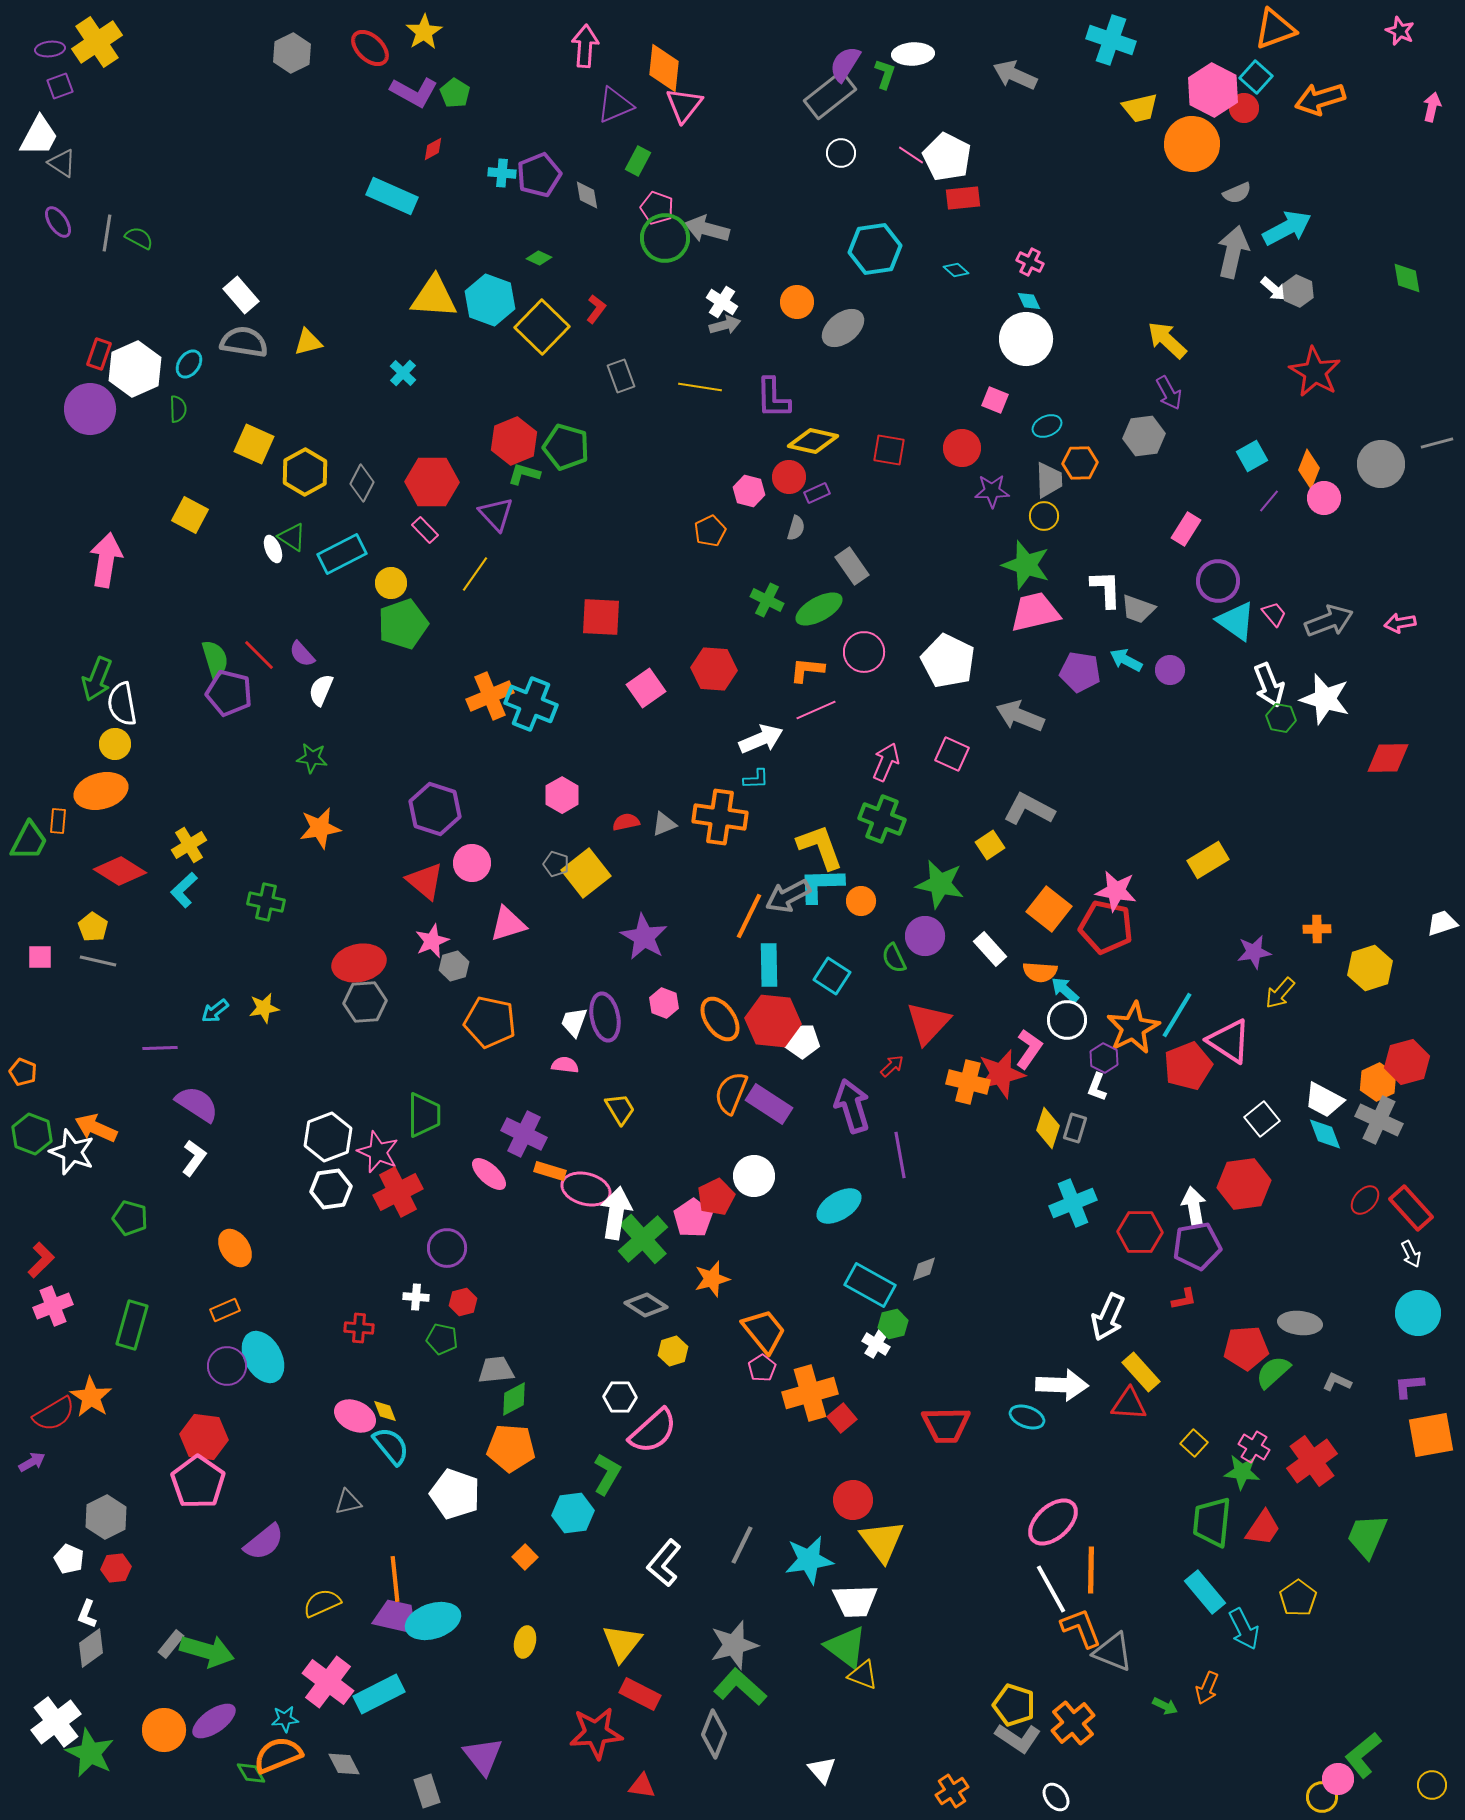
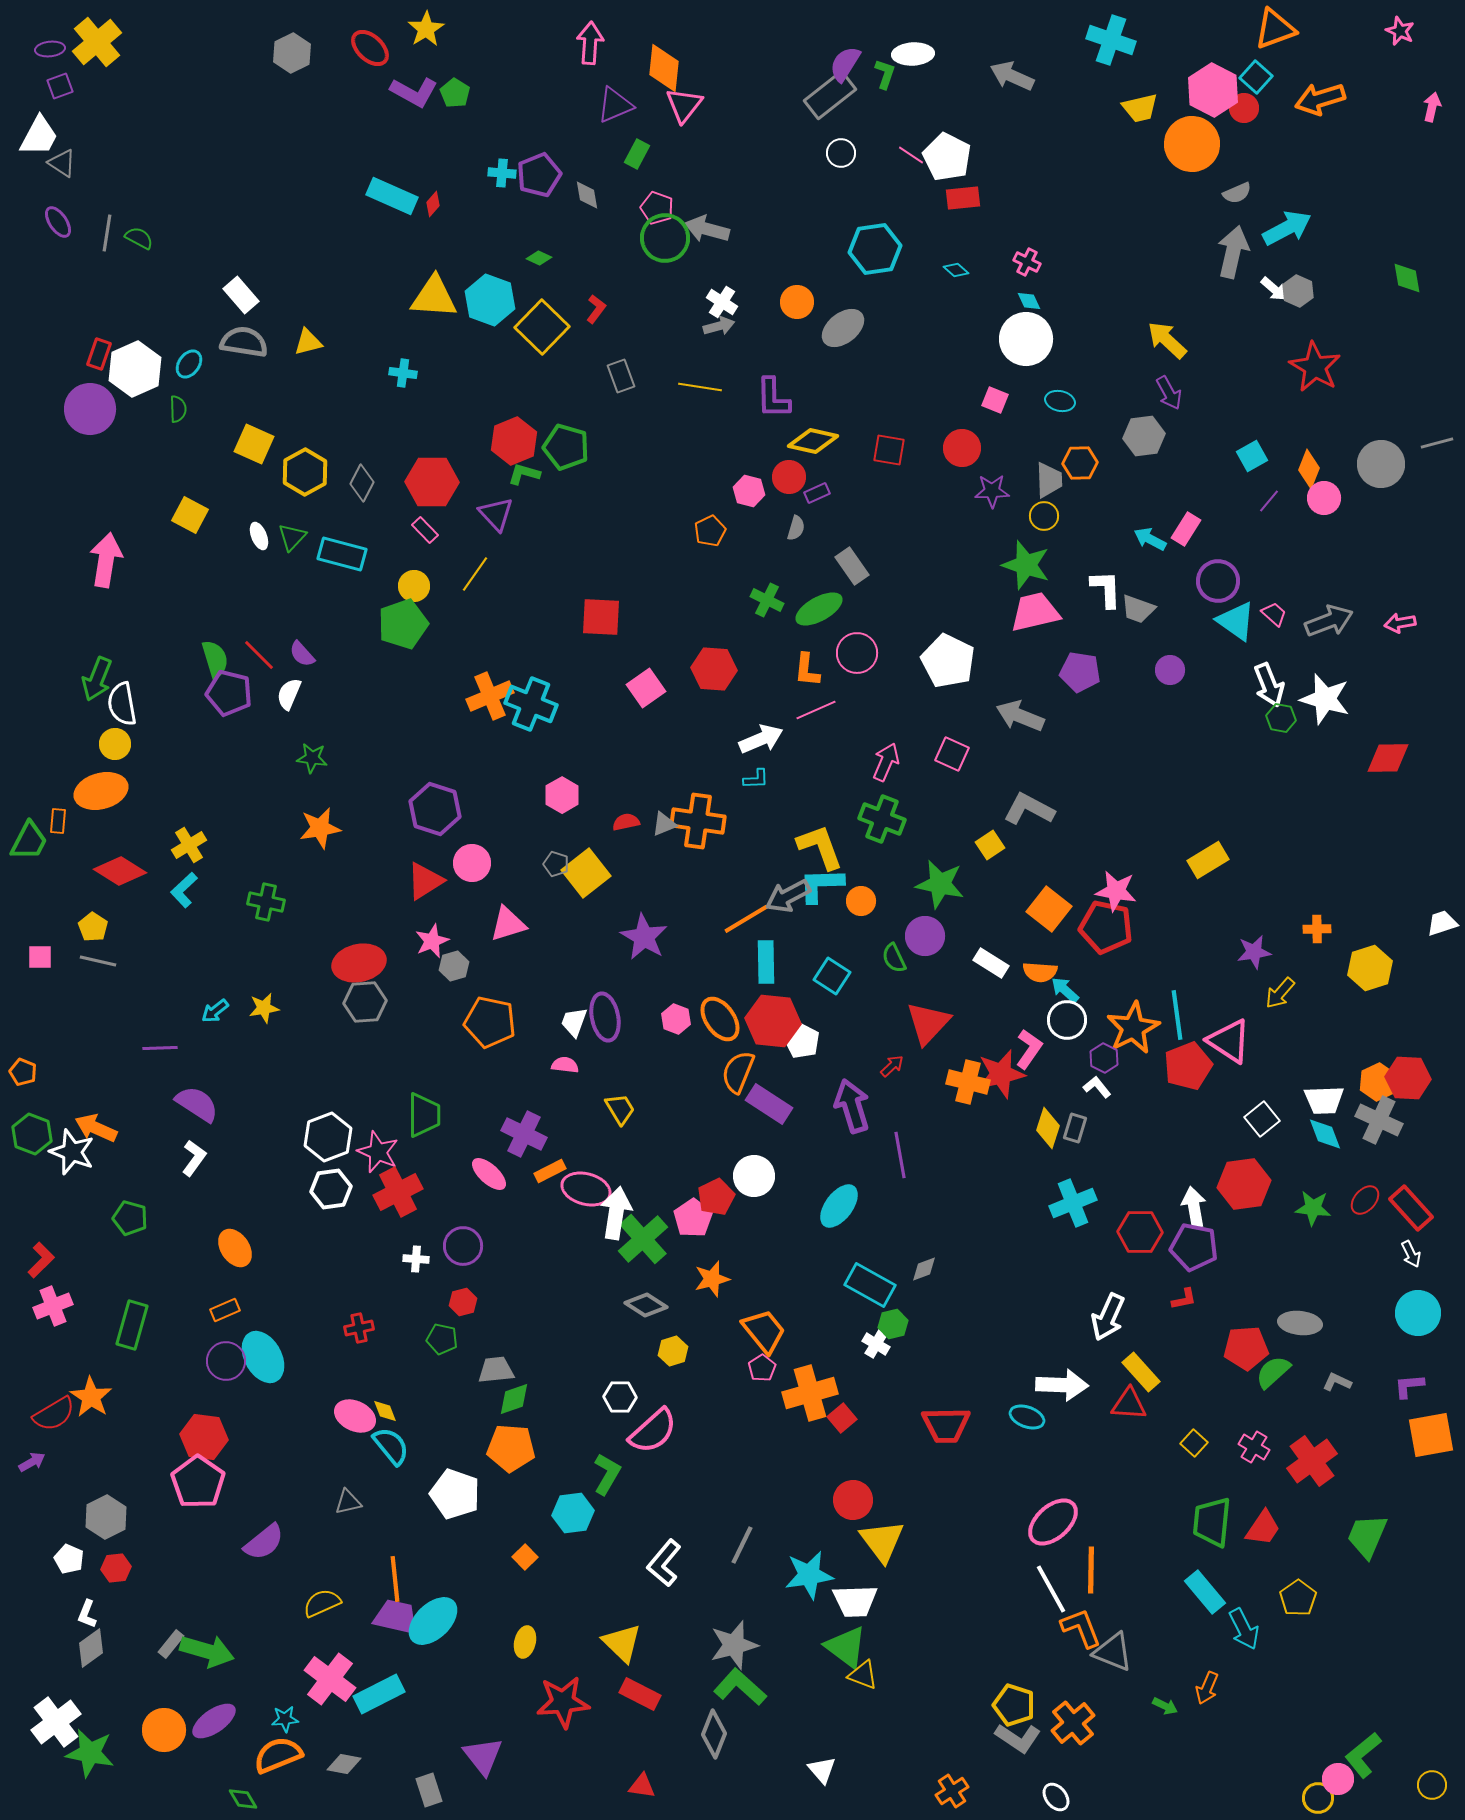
yellow star at (424, 32): moved 2 px right, 3 px up
yellow cross at (97, 42): rotated 6 degrees counterclockwise
pink arrow at (585, 46): moved 5 px right, 3 px up
gray arrow at (1015, 75): moved 3 px left, 1 px down
red diamond at (433, 149): moved 55 px down; rotated 20 degrees counterclockwise
green rectangle at (638, 161): moved 1 px left, 7 px up
pink cross at (1030, 262): moved 3 px left
gray arrow at (725, 325): moved 6 px left, 1 px down
red star at (1315, 372): moved 5 px up
cyan cross at (403, 373): rotated 36 degrees counterclockwise
cyan ellipse at (1047, 426): moved 13 px right, 25 px up; rotated 36 degrees clockwise
green triangle at (292, 537): rotated 40 degrees clockwise
white ellipse at (273, 549): moved 14 px left, 13 px up
cyan rectangle at (342, 554): rotated 42 degrees clockwise
yellow circle at (391, 583): moved 23 px right, 3 px down
pink trapezoid at (1274, 614): rotated 8 degrees counterclockwise
pink circle at (864, 652): moved 7 px left, 1 px down
cyan arrow at (1126, 660): moved 24 px right, 121 px up
orange L-shape at (807, 670): rotated 90 degrees counterclockwise
white semicircle at (321, 690): moved 32 px left, 4 px down
orange cross at (720, 817): moved 22 px left, 4 px down
red triangle at (425, 881): rotated 48 degrees clockwise
orange line at (749, 916): moved 3 px left, 3 px down; rotated 33 degrees clockwise
white rectangle at (990, 949): moved 1 px right, 14 px down; rotated 16 degrees counterclockwise
cyan rectangle at (769, 965): moved 3 px left, 3 px up
pink hexagon at (664, 1003): moved 12 px right, 16 px down
cyan line at (1177, 1015): rotated 39 degrees counterclockwise
white pentagon at (802, 1041): rotated 28 degrees clockwise
red hexagon at (1407, 1062): moved 1 px right, 16 px down; rotated 18 degrees clockwise
white L-shape at (1097, 1087): rotated 120 degrees clockwise
orange semicircle at (731, 1093): moved 7 px right, 21 px up
white trapezoid at (1324, 1100): rotated 30 degrees counterclockwise
orange rectangle at (550, 1171): rotated 44 degrees counterclockwise
cyan ellipse at (839, 1206): rotated 21 degrees counterclockwise
purple pentagon at (1197, 1246): moved 3 px left, 1 px down; rotated 21 degrees clockwise
purple circle at (447, 1248): moved 16 px right, 2 px up
white cross at (416, 1297): moved 38 px up
red cross at (359, 1328): rotated 16 degrees counterclockwise
purple circle at (227, 1366): moved 1 px left, 5 px up
green diamond at (514, 1399): rotated 9 degrees clockwise
green star at (1242, 1472): moved 71 px right, 264 px up
cyan star at (809, 1560): moved 15 px down
cyan ellipse at (433, 1621): rotated 26 degrees counterclockwise
yellow triangle at (622, 1643): rotated 24 degrees counterclockwise
pink cross at (328, 1682): moved 2 px right, 3 px up
red star at (596, 1733): moved 33 px left, 31 px up
green star at (90, 1753): rotated 15 degrees counterclockwise
gray diamond at (344, 1764): rotated 52 degrees counterclockwise
green diamond at (251, 1773): moved 8 px left, 26 px down
gray rectangle at (427, 1791): moved 2 px right, 1 px up
yellow circle at (1322, 1797): moved 4 px left, 1 px down
